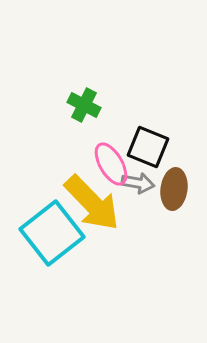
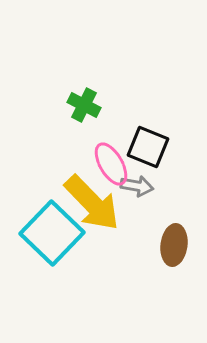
gray arrow: moved 1 px left, 3 px down
brown ellipse: moved 56 px down
cyan square: rotated 8 degrees counterclockwise
